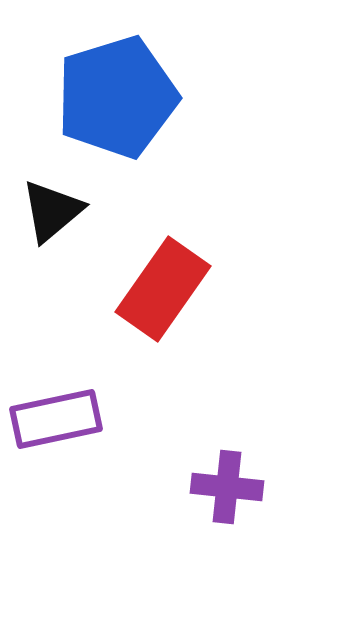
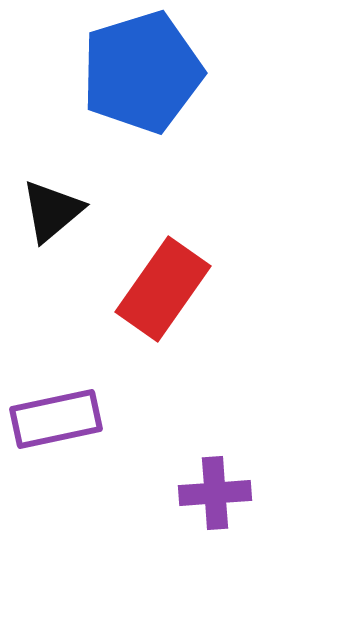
blue pentagon: moved 25 px right, 25 px up
purple cross: moved 12 px left, 6 px down; rotated 10 degrees counterclockwise
